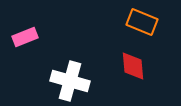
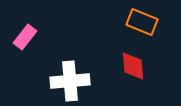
pink rectangle: rotated 30 degrees counterclockwise
white cross: rotated 21 degrees counterclockwise
